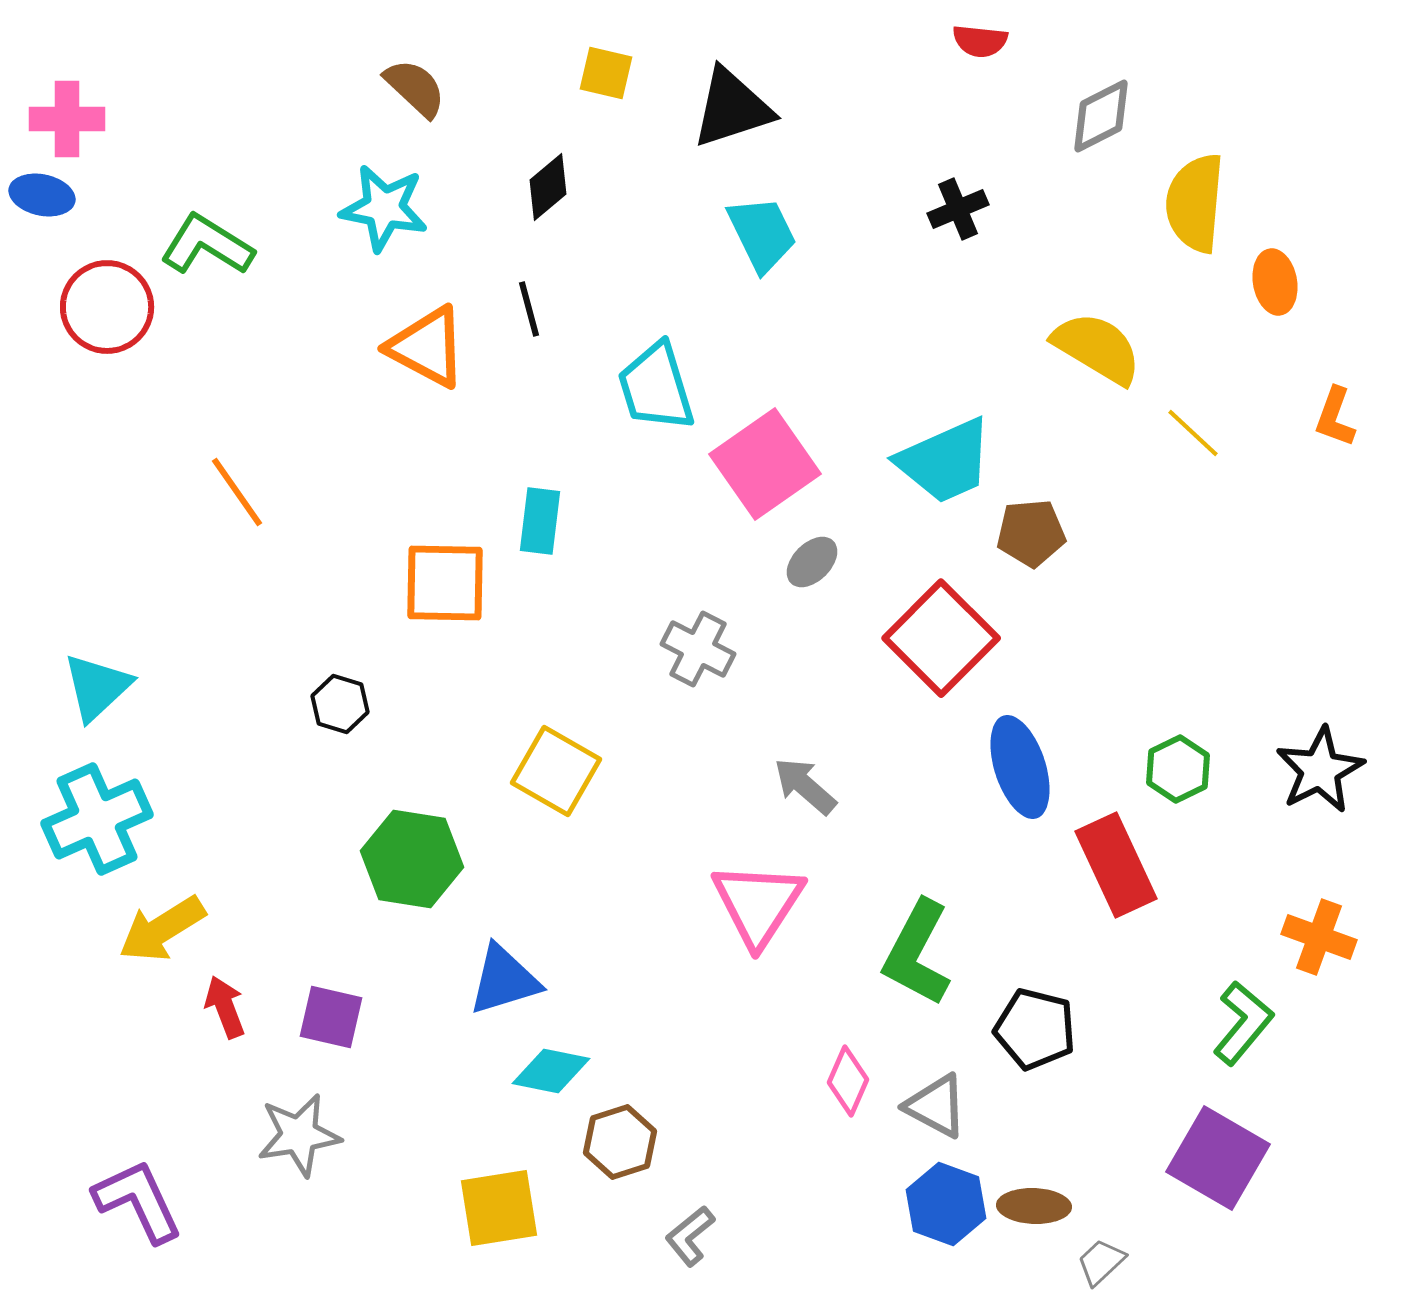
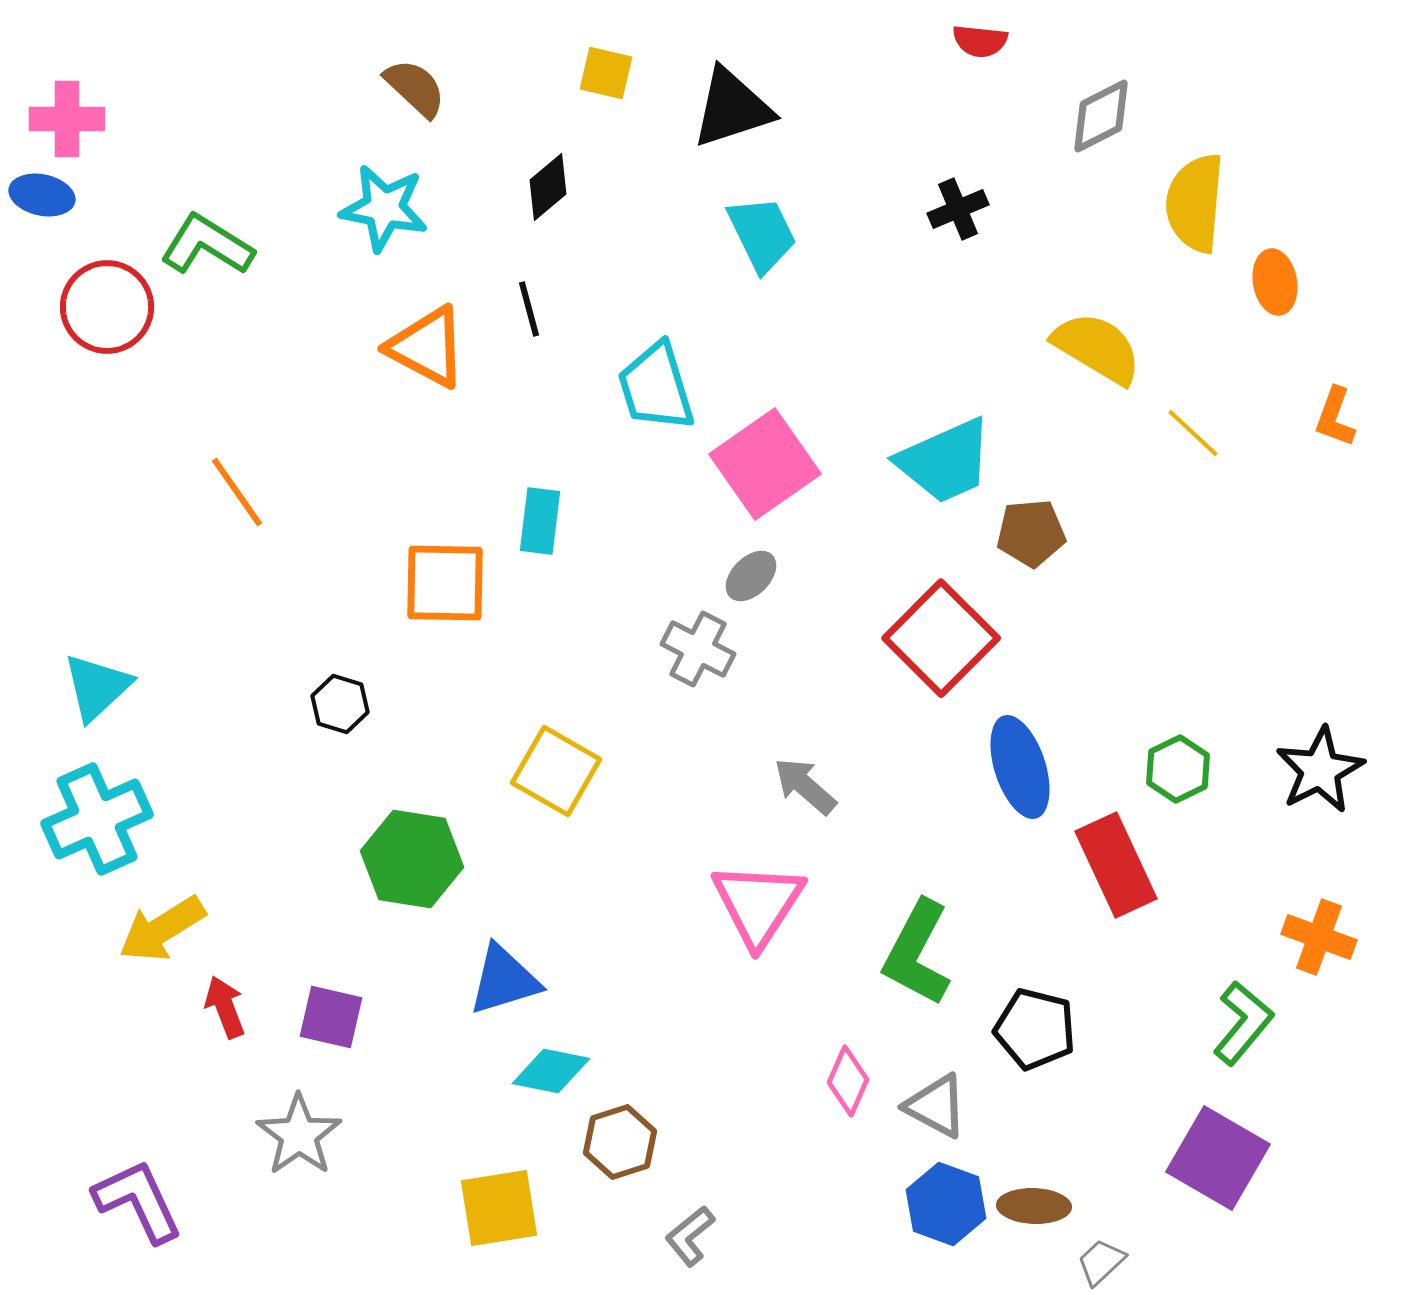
gray ellipse at (812, 562): moved 61 px left, 14 px down
gray star at (299, 1135): rotated 26 degrees counterclockwise
